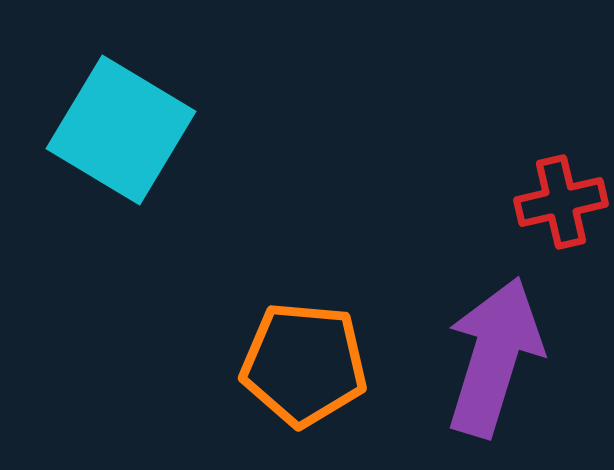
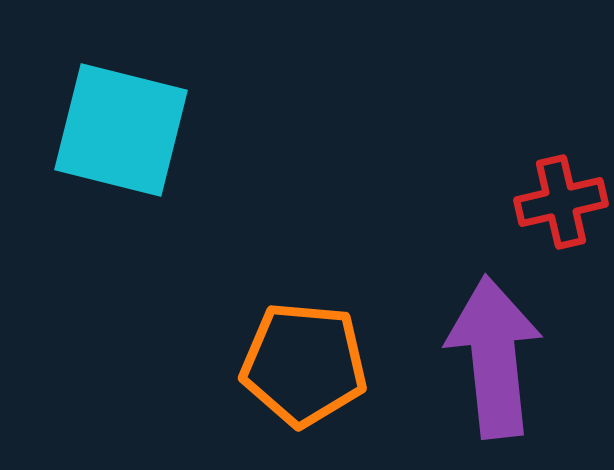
cyan square: rotated 17 degrees counterclockwise
purple arrow: rotated 23 degrees counterclockwise
